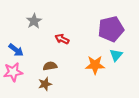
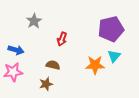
red arrow: rotated 96 degrees counterclockwise
blue arrow: rotated 21 degrees counterclockwise
cyan triangle: moved 2 px left, 1 px down
brown semicircle: moved 3 px right, 1 px up; rotated 24 degrees clockwise
brown star: moved 1 px right
